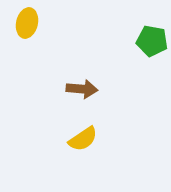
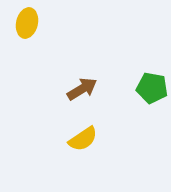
green pentagon: moved 47 px down
brown arrow: rotated 36 degrees counterclockwise
